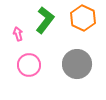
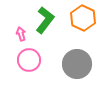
pink arrow: moved 3 px right
pink circle: moved 5 px up
